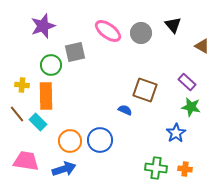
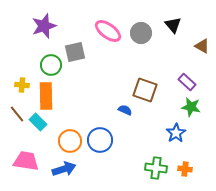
purple star: moved 1 px right
